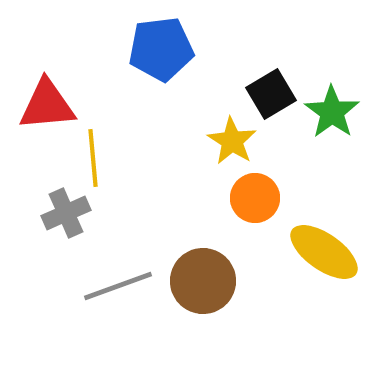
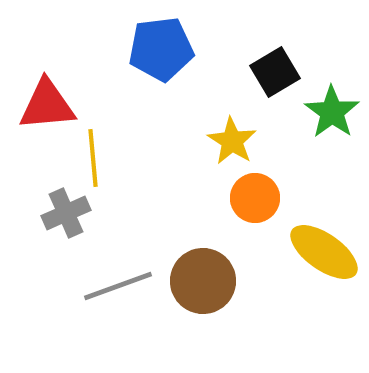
black square: moved 4 px right, 22 px up
